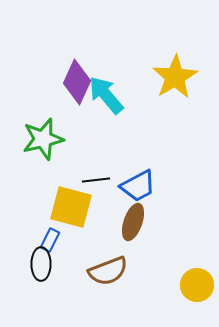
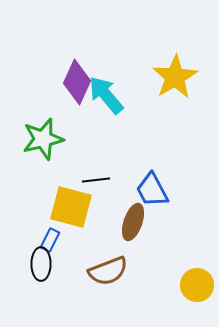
blue trapezoid: moved 14 px right, 4 px down; rotated 90 degrees clockwise
